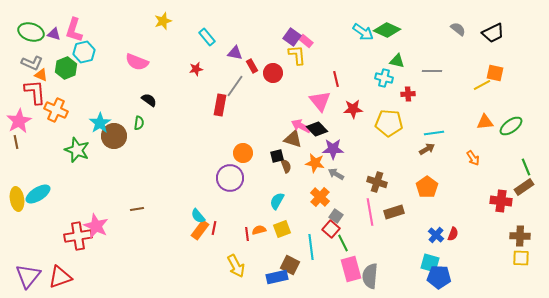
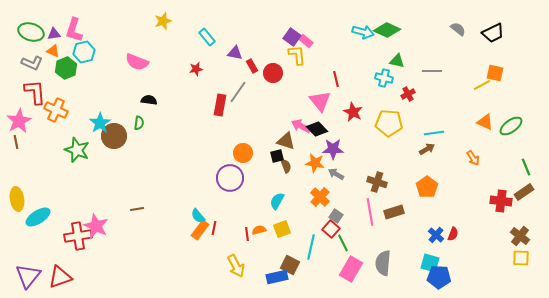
cyan arrow at (363, 32): rotated 20 degrees counterclockwise
purple triangle at (54, 34): rotated 24 degrees counterclockwise
orange triangle at (41, 75): moved 12 px right, 24 px up
gray line at (235, 86): moved 3 px right, 6 px down
red cross at (408, 94): rotated 24 degrees counterclockwise
black semicircle at (149, 100): rotated 28 degrees counterclockwise
red star at (353, 109): moved 3 px down; rotated 30 degrees clockwise
orange triangle at (485, 122): rotated 30 degrees clockwise
brown triangle at (293, 139): moved 7 px left, 2 px down
brown rectangle at (524, 187): moved 5 px down
cyan ellipse at (38, 194): moved 23 px down
brown cross at (520, 236): rotated 36 degrees clockwise
cyan line at (311, 247): rotated 20 degrees clockwise
pink rectangle at (351, 269): rotated 45 degrees clockwise
gray semicircle at (370, 276): moved 13 px right, 13 px up
